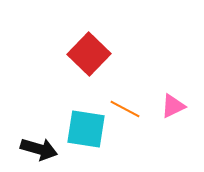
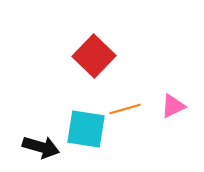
red square: moved 5 px right, 2 px down
orange line: rotated 44 degrees counterclockwise
black arrow: moved 2 px right, 2 px up
